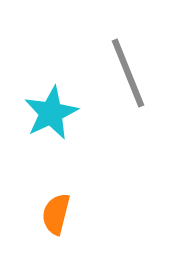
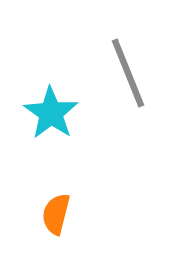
cyan star: rotated 12 degrees counterclockwise
